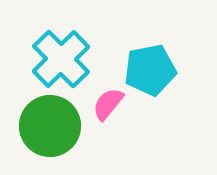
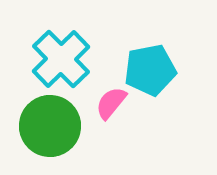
pink semicircle: moved 3 px right, 1 px up
